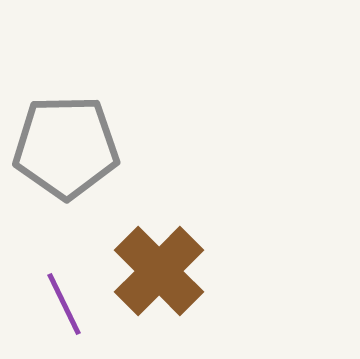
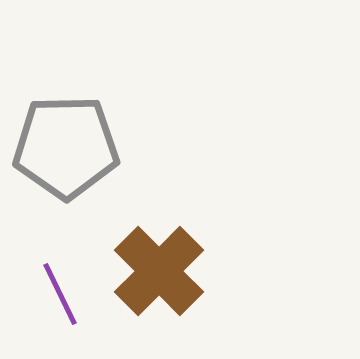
purple line: moved 4 px left, 10 px up
